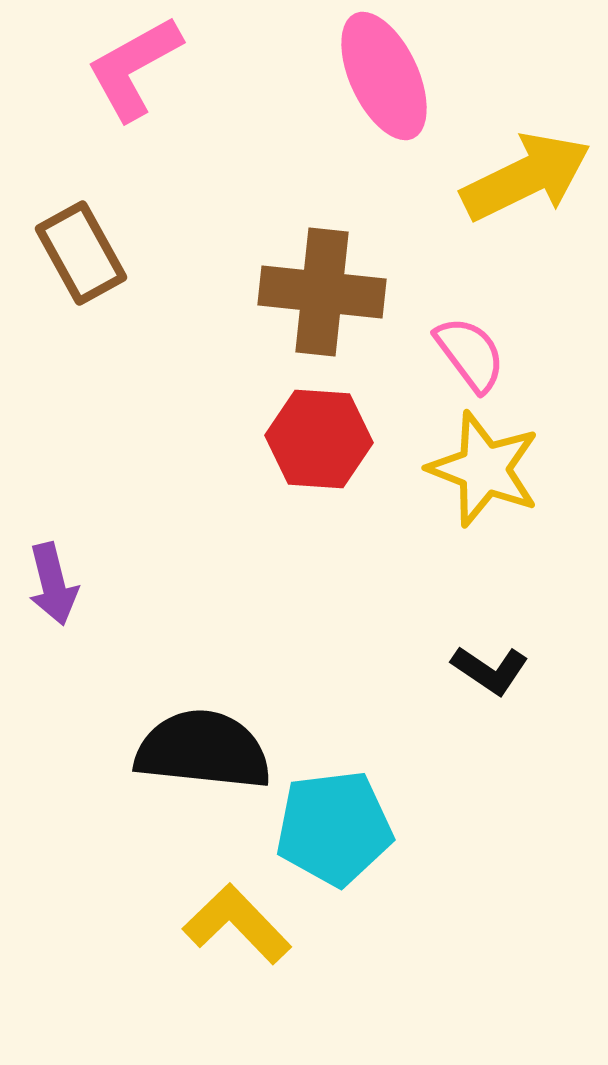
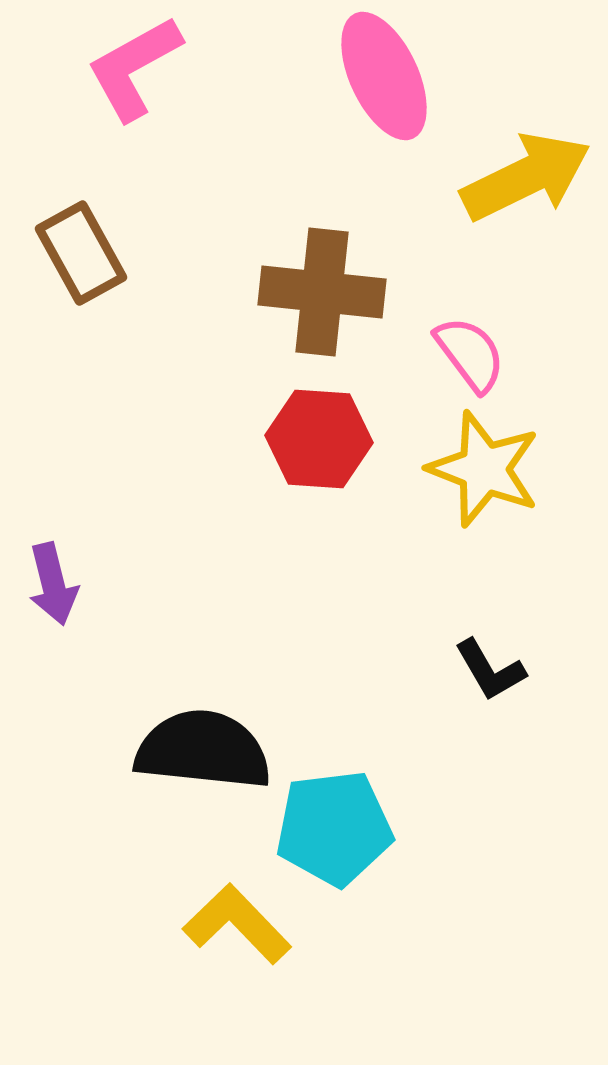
black L-shape: rotated 26 degrees clockwise
